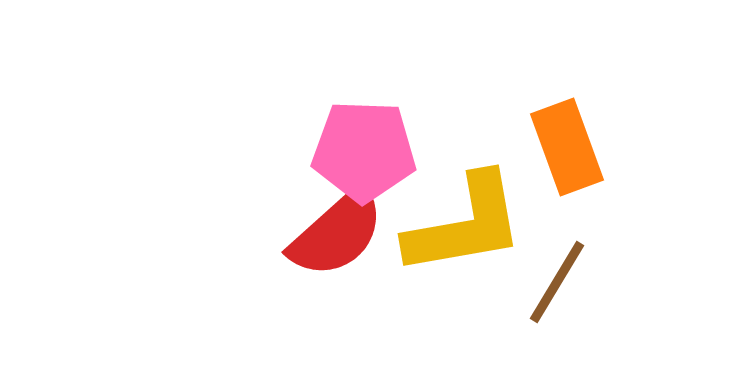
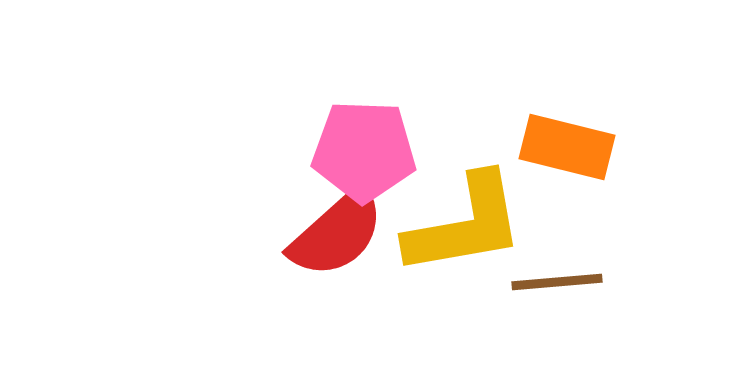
orange rectangle: rotated 56 degrees counterclockwise
brown line: rotated 54 degrees clockwise
